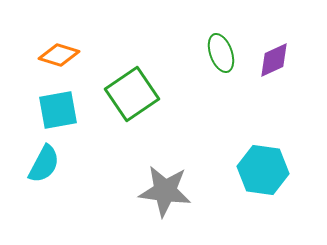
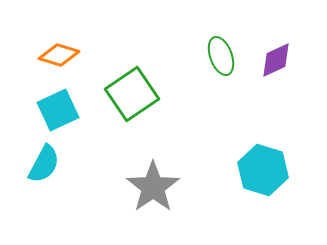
green ellipse: moved 3 px down
purple diamond: moved 2 px right
cyan square: rotated 15 degrees counterclockwise
cyan hexagon: rotated 9 degrees clockwise
gray star: moved 12 px left, 4 px up; rotated 30 degrees clockwise
